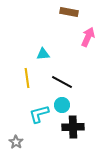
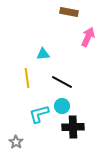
cyan circle: moved 1 px down
